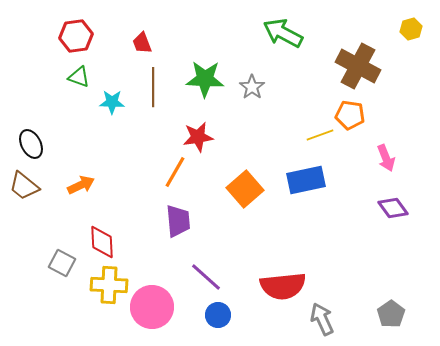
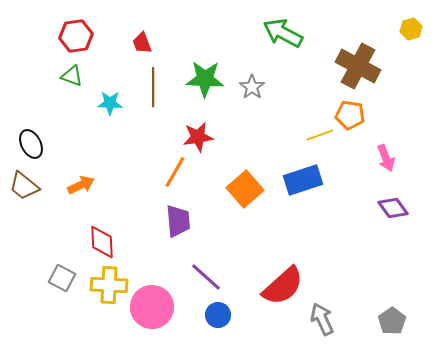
green triangle: moved 7 px left, 1 px up
cyan star: moved 2 px left, 1 px down
blue rectangle: moved 3 px left; rotated 6 degrees counterclockwise
gray square: moved 15 px down
red semicircle: rotated 36 degrees counterclockwise
gray pentagon: moved 1 px right, 7 px down
